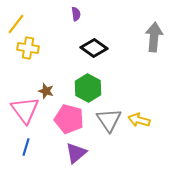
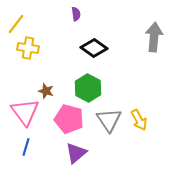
pink triangle: moved 2 px down
yellow arrow: rotated 135 degrees counterclockwise
